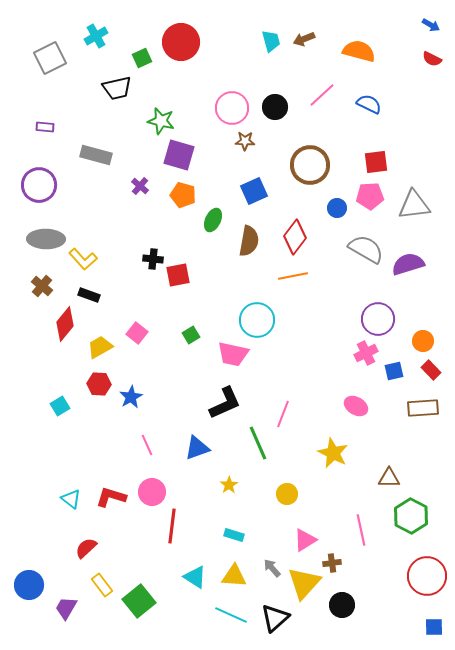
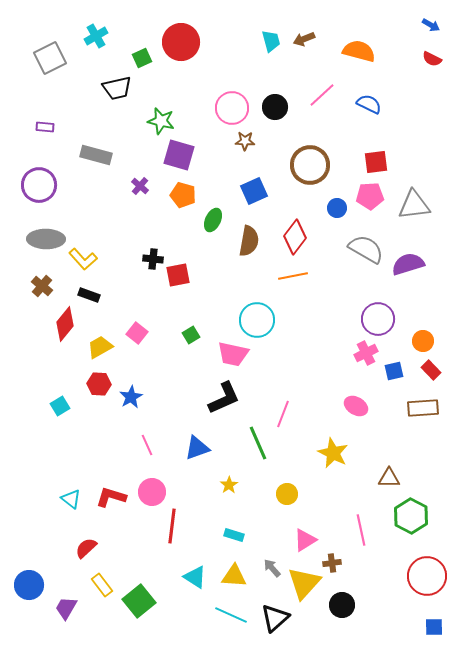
black L-shape at (225, 403): moved 1 px left, 5 px up
